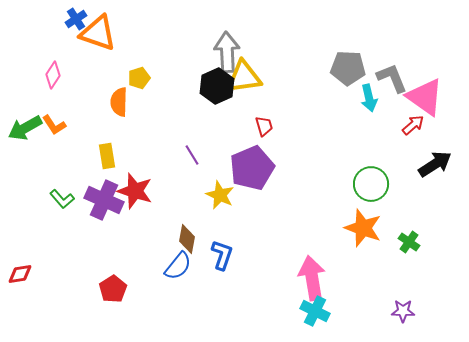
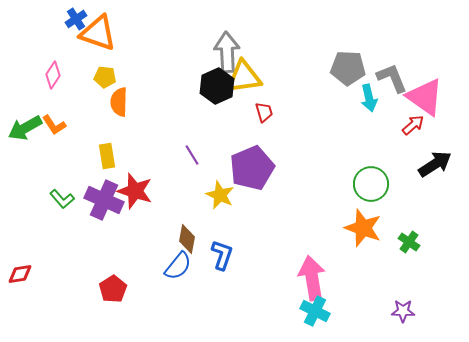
yellow pentagon: moved 34 px left, 1 px up; rotated 25 degrees clockwise
red trapezoid: moved 14 px up
